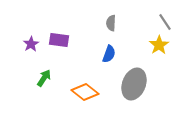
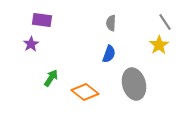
purple rectangle: moved 17 px left, 20 px up
green arrow: moved 7 px right
gray ellipse: rotated 36 degrees counterclockwise
